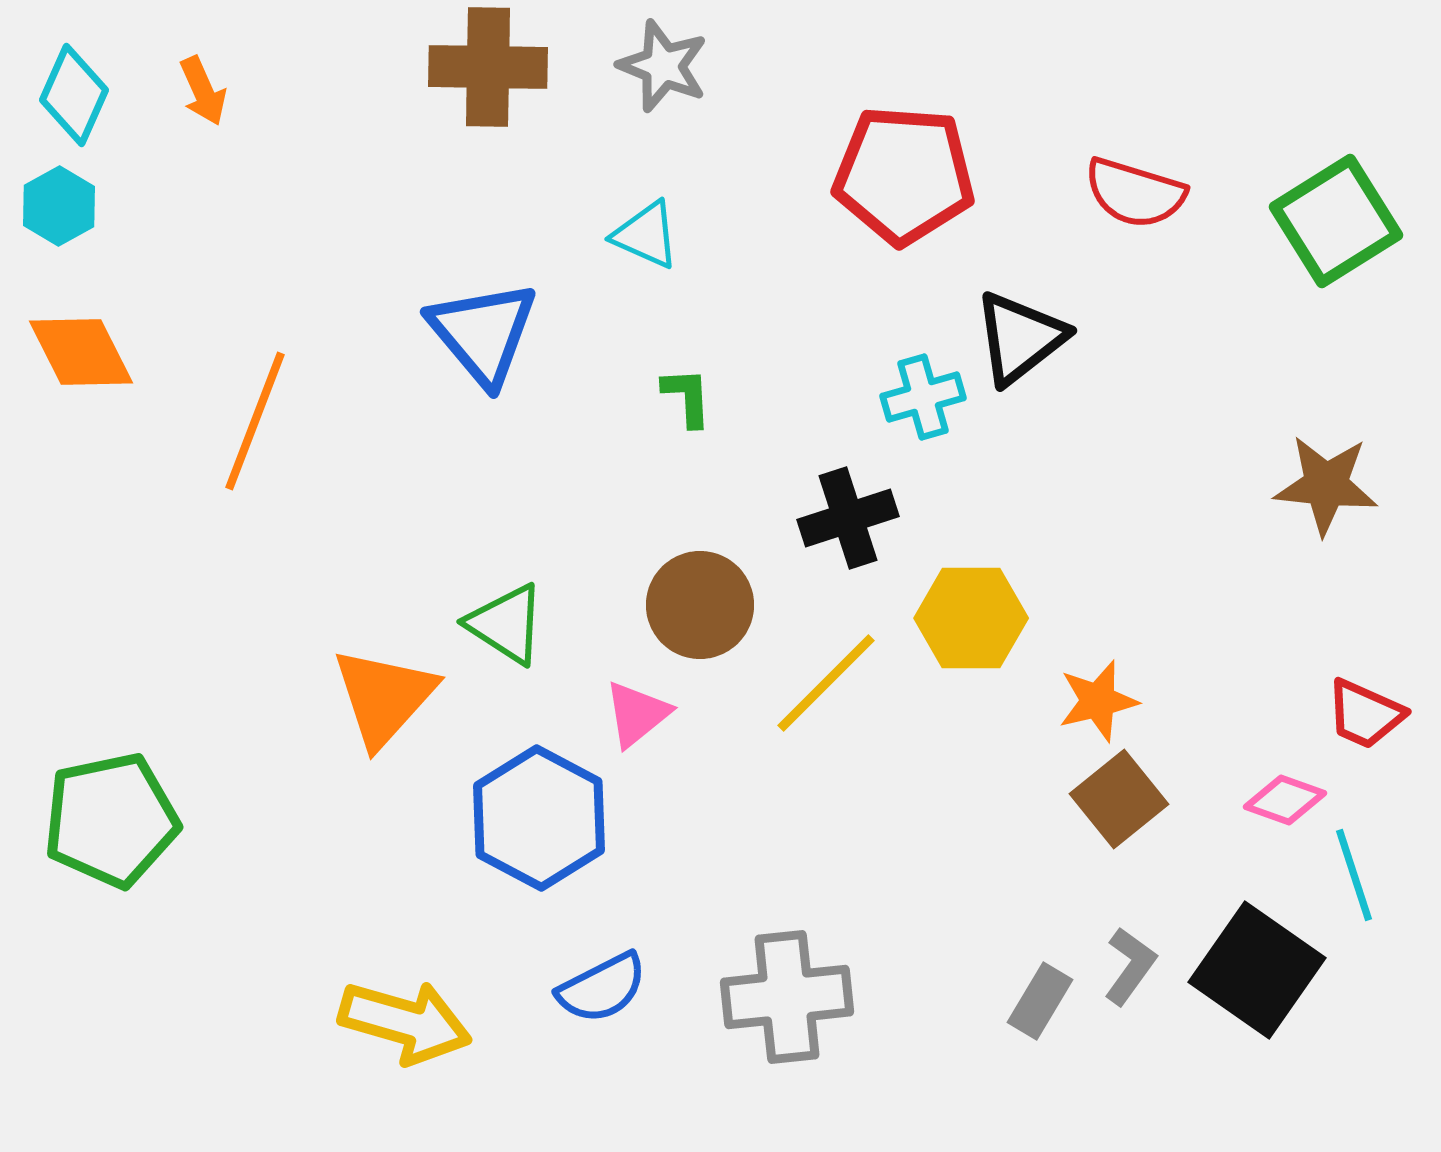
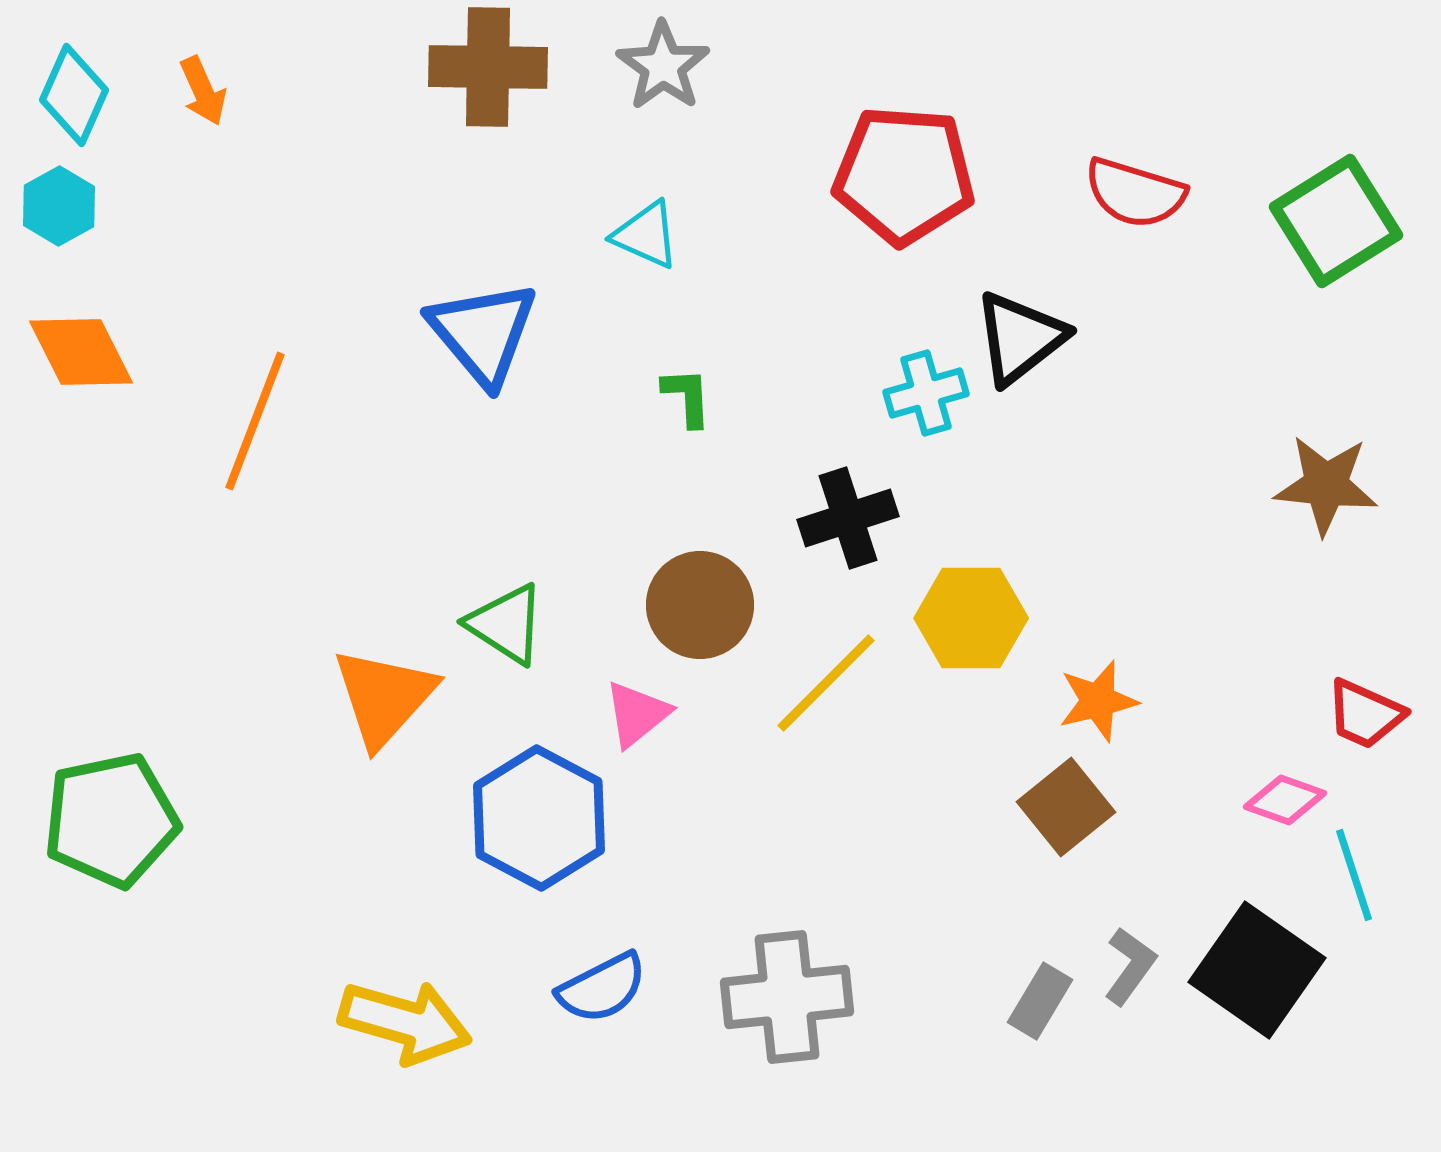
gray star: rotated 14 degrees clockwise
cyan cross: moved 3 px right, 4 px up
brown square: moved 53 px left, 8 px down
